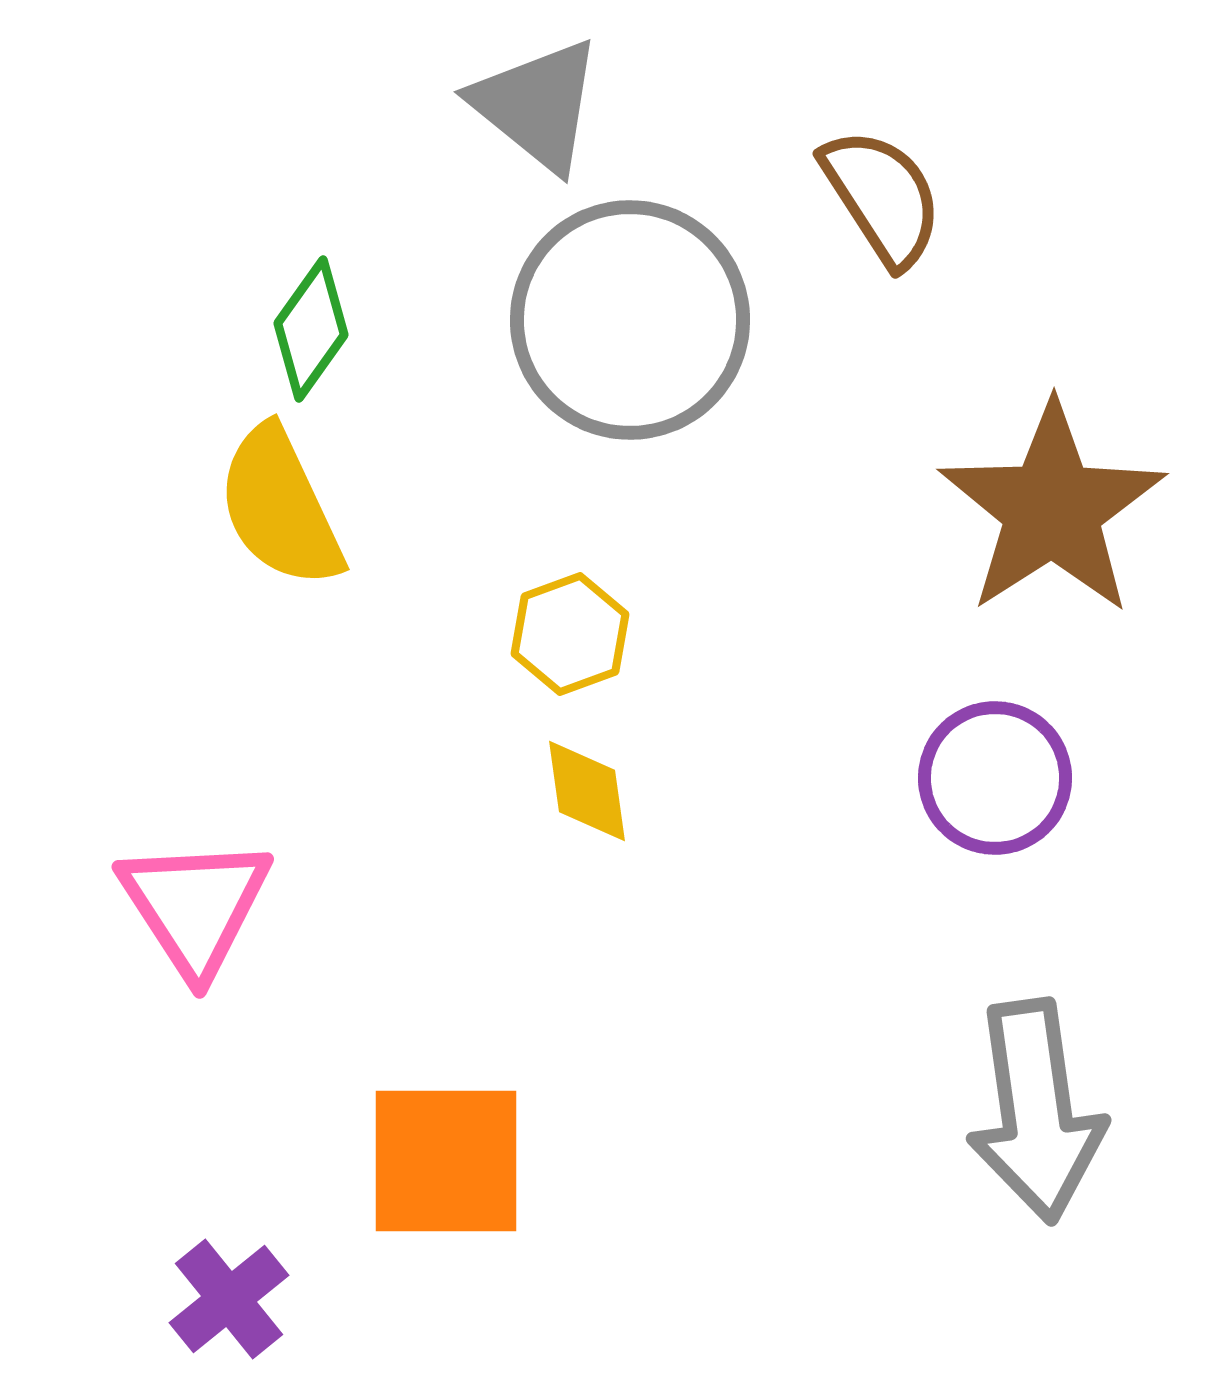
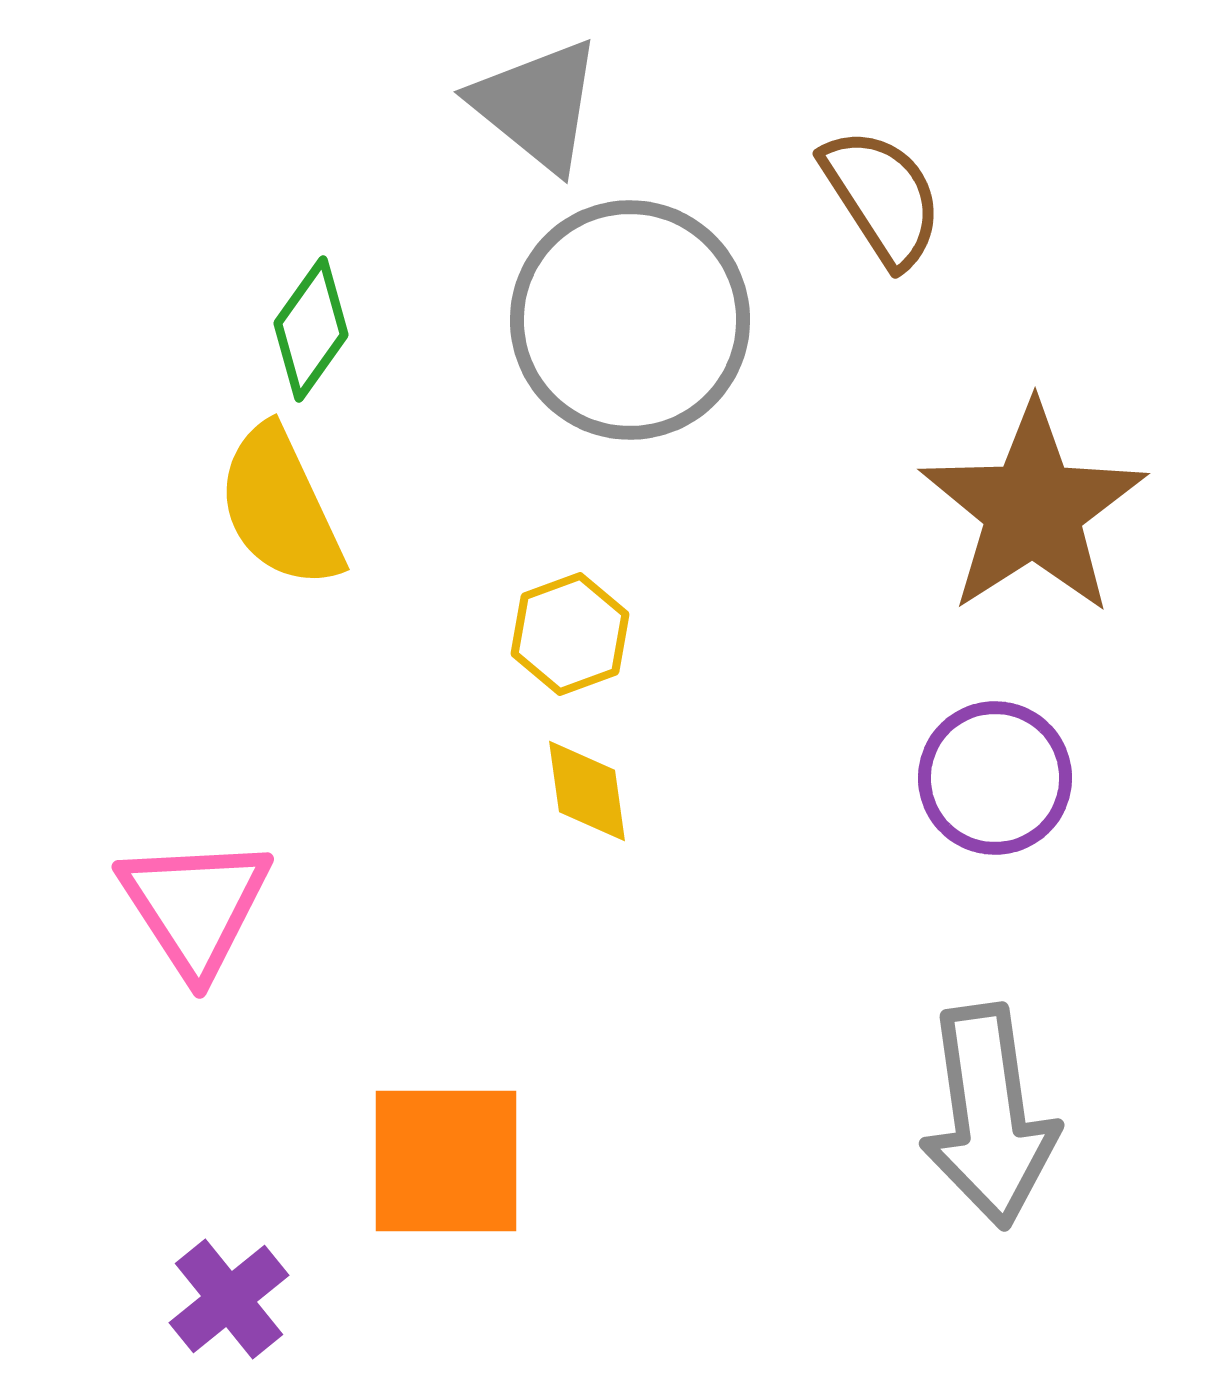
brown star: moved 19 px left
gray arrow: moved 47 px left, 5 px down
